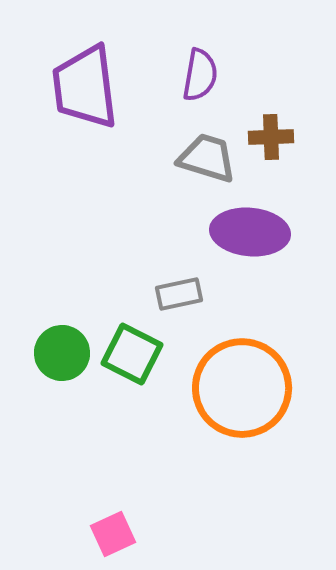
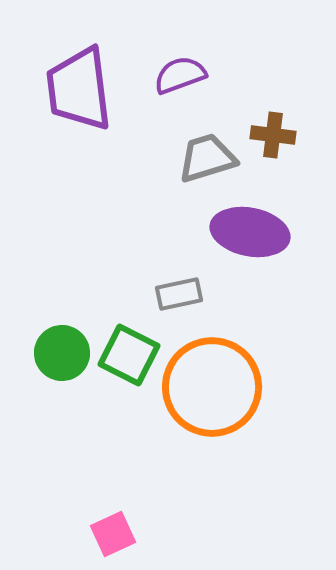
purple semicircle: moved 20 px left; rotated 120 degrees counterclockwise
purple trapezoid: moved 6 px left, 2 px down
brown cross: moved 2 px right, 2 px up; rotated 9 degrees clockwise
gray trapezoid: rotated 34 degrees counterclockwise
purple ellipse: rotated 6 degrees clockwise
green square: moved 3 px left, 1 px down
orange circle: moved 30 px left, 1 px up
